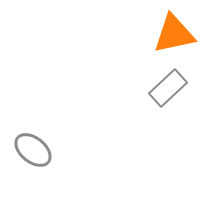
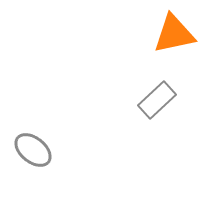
gray rectangle: moved 11 px left, 12 px down
